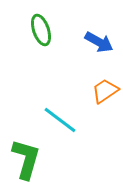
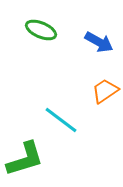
green ellipse: rotated 48 degrees counterclockwise
cyan line: moved 1 px right
green L-shape: moved 1 px left; rotated 57 degrees clockwise
